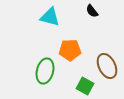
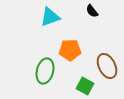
cyan triangle: rotated 35 degrees counterclockwise
